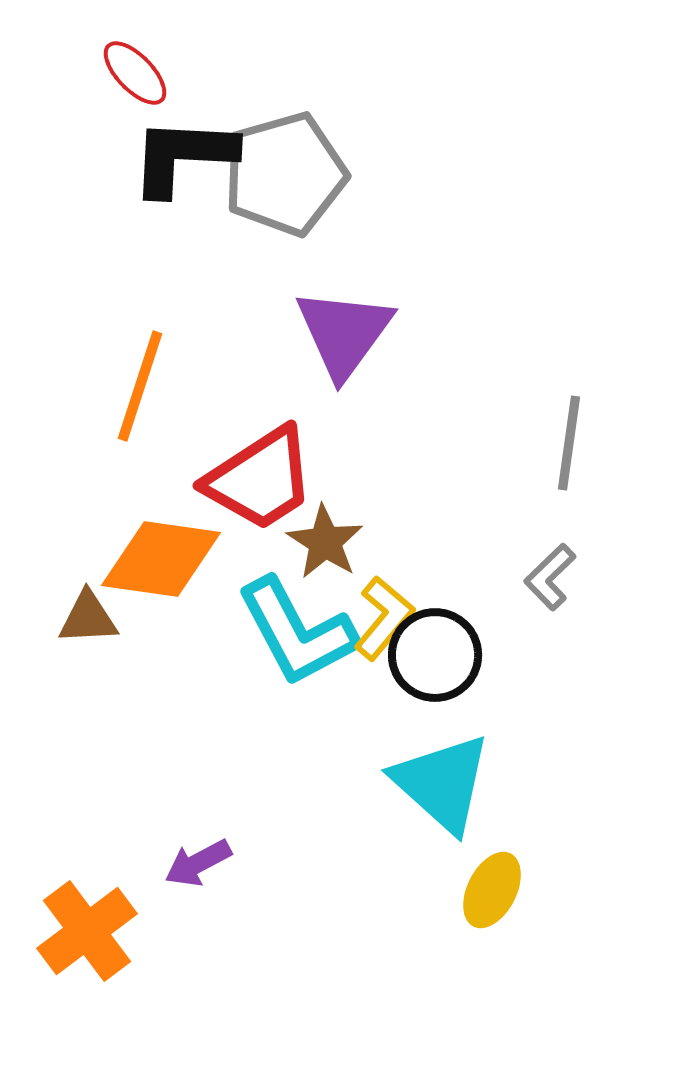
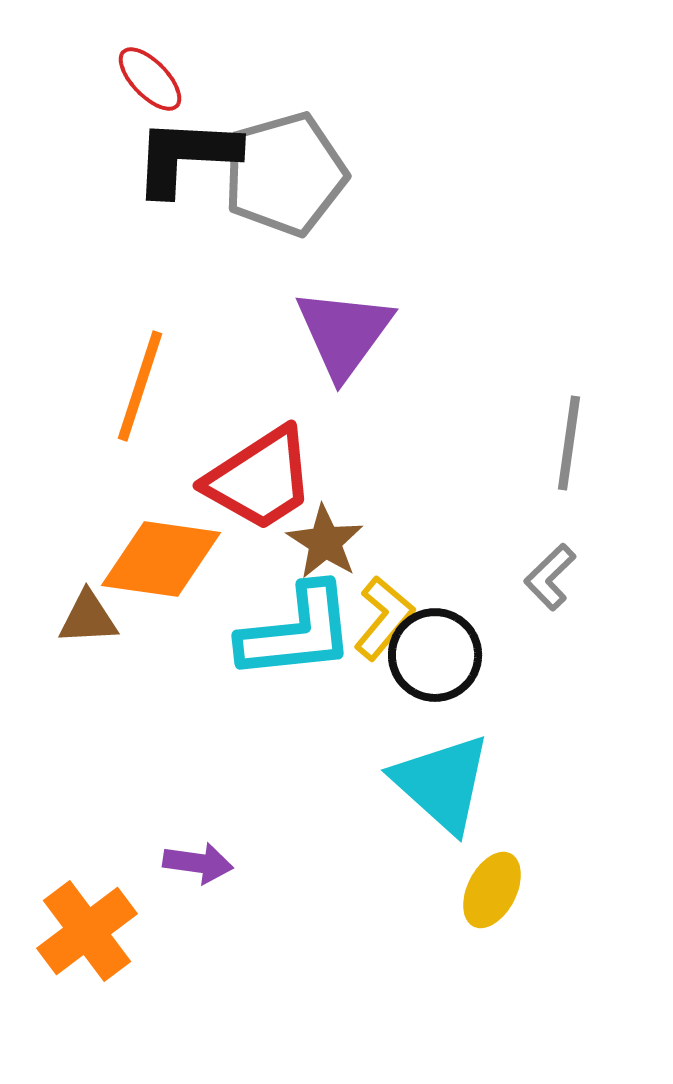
red ellipse: moved 15 px right, 6 px down
black L-shape: moved 3 px right
cyan L-shape: rotated 68 degrees counterclockwise
purple arrow: rotated 144 degrees counterclockwise
